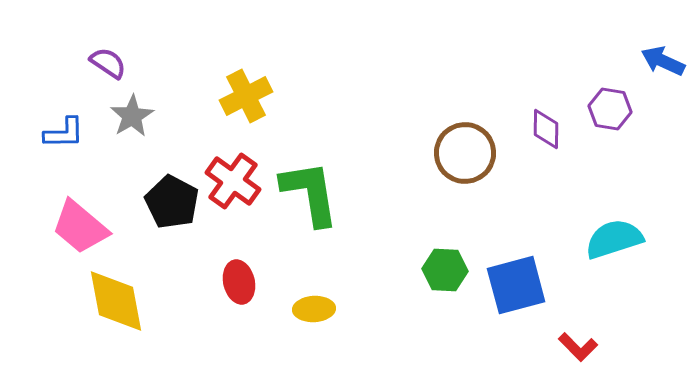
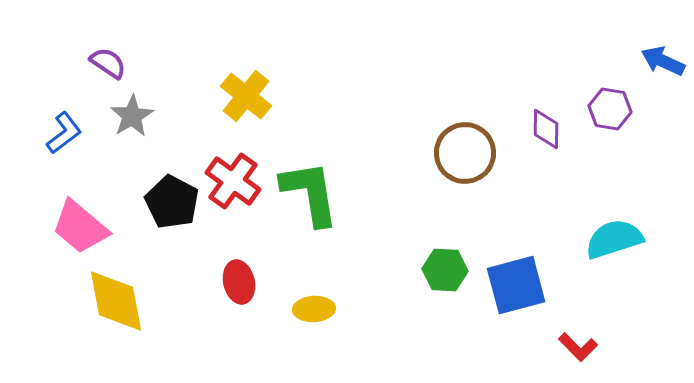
yellow cross: rotated 24 degrees counterclockwise
blue L-shape: rotated 36 degrees counterclockwise
